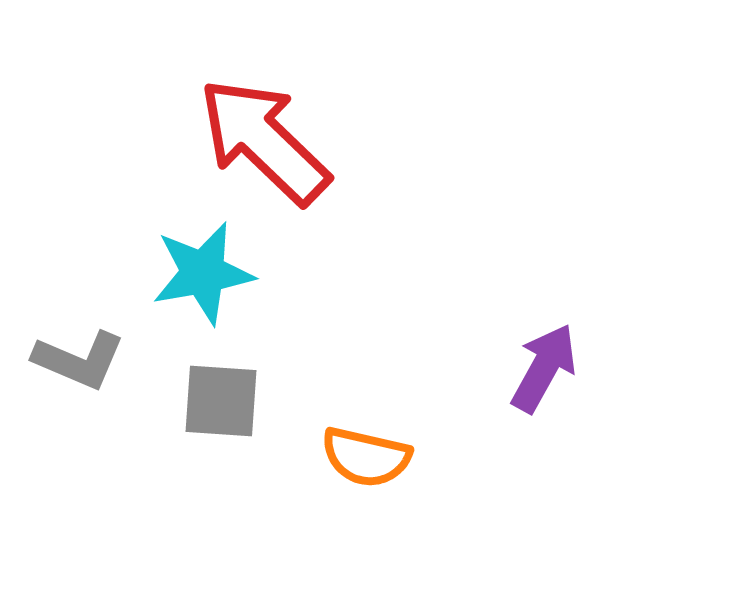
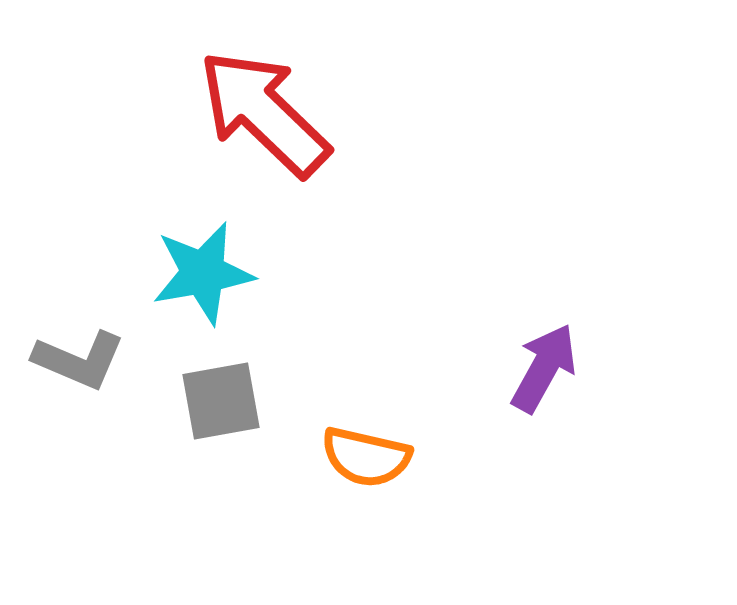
red arrow: moved 28 px up
gray square: rotated 14 degrees counterclockwise
